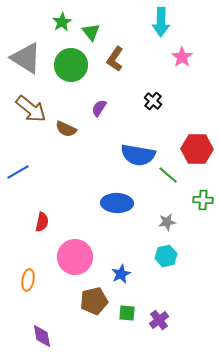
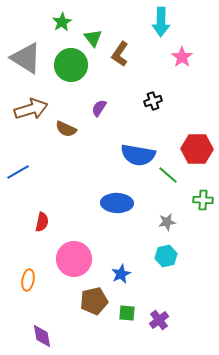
green triangle: moved 2 px right, 6 px down
brown L-shape: moved 5 px right, 5 px up
black cross: rotated 30 degrees clockwise
brown arrow: rotated 56 degrees counterclockwise
pink circle: moved 1 px left, 2 px down
